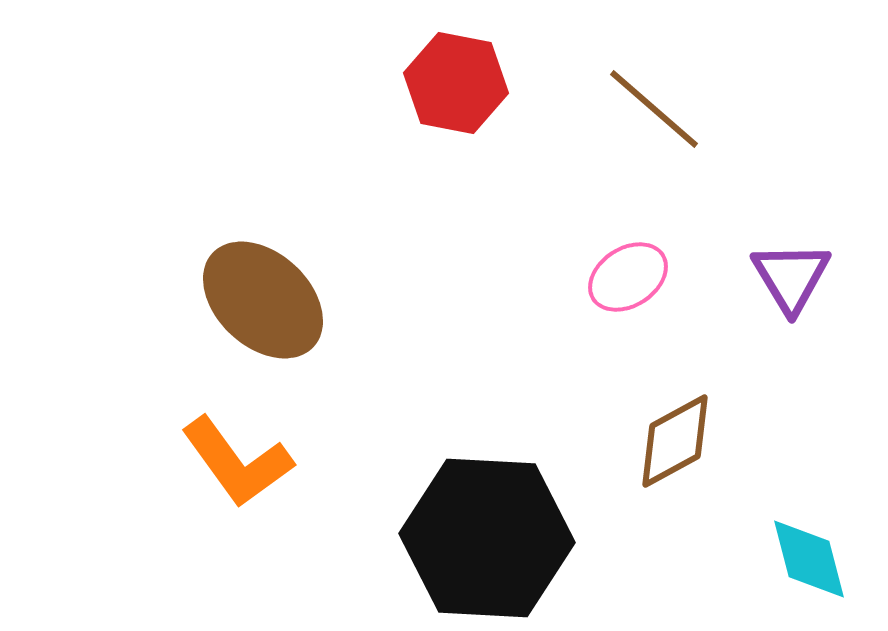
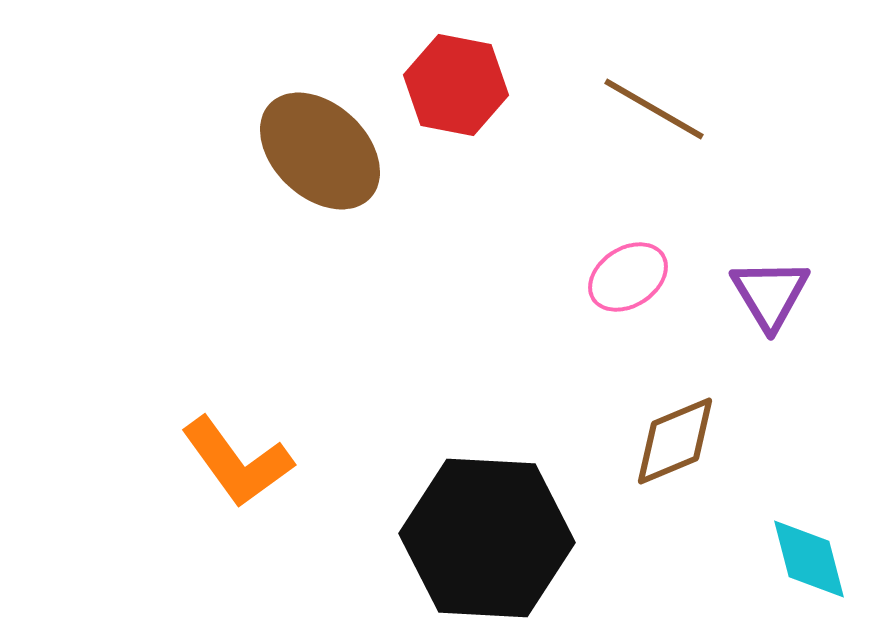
red hexagon: moved 2 px down
brown line: rotated 11 degrees counterclockwise
purple triangle: moved 21 px left, 17 px down
brown ellipse: moved 57 px right, 149 px up
brown diamond: rotated 6 degrees clockwise
